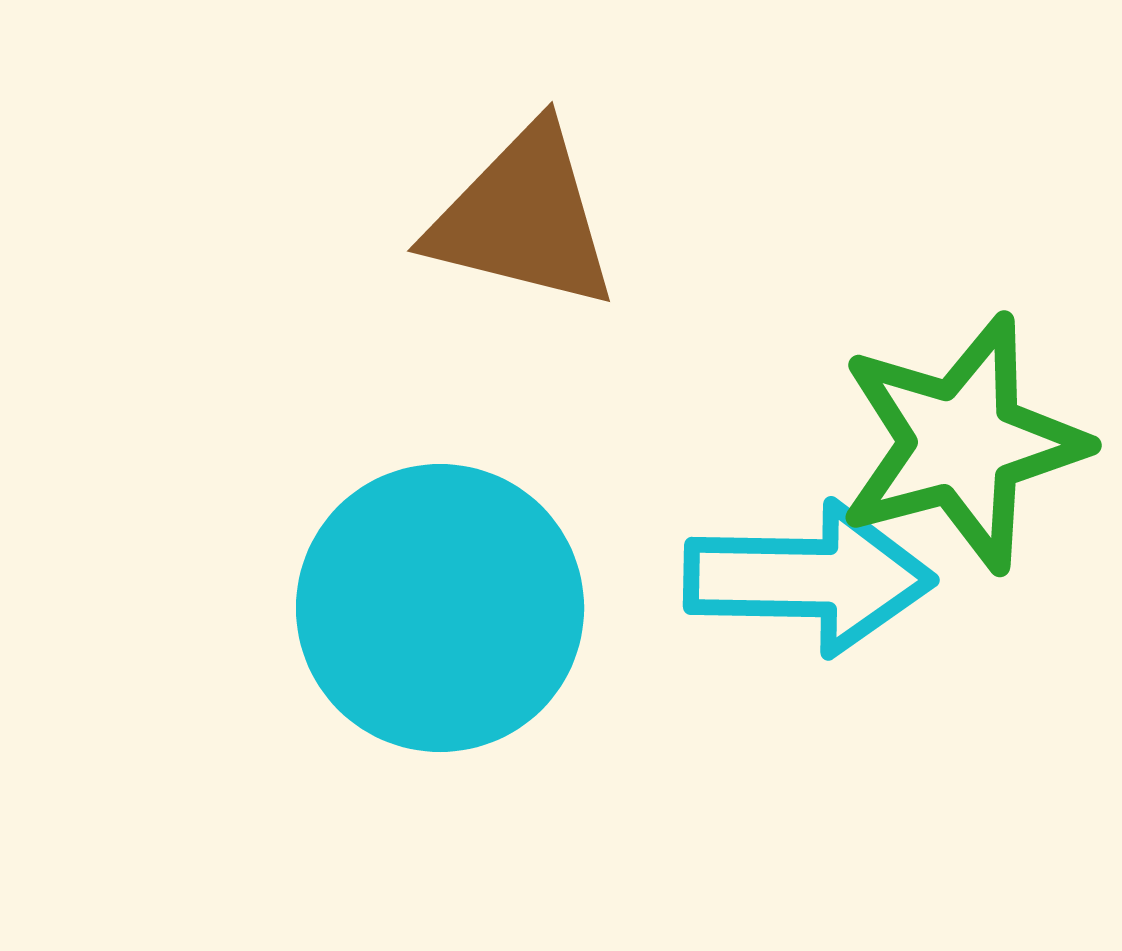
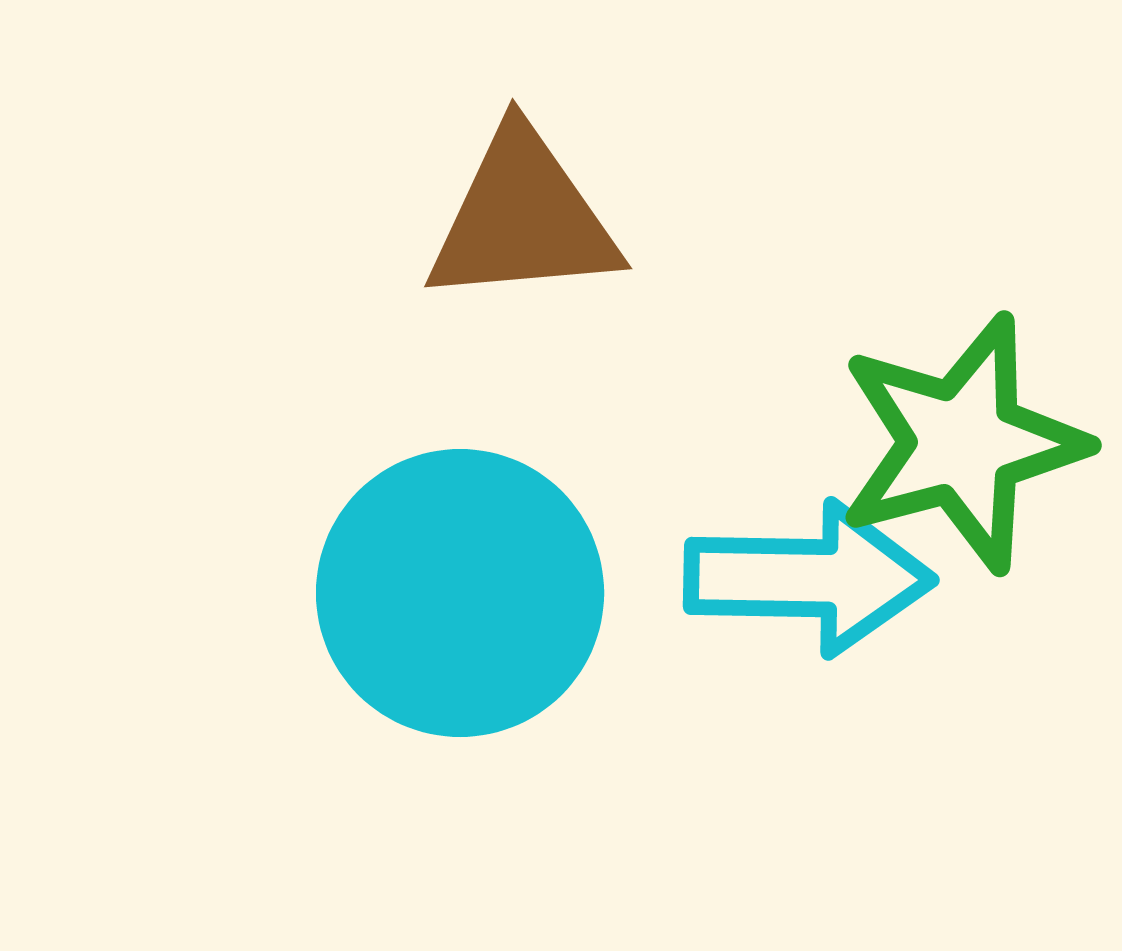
brown triangle: rotated 19 degrees counterclockwise
cyan circle: moved 20 px right, 15 px up
